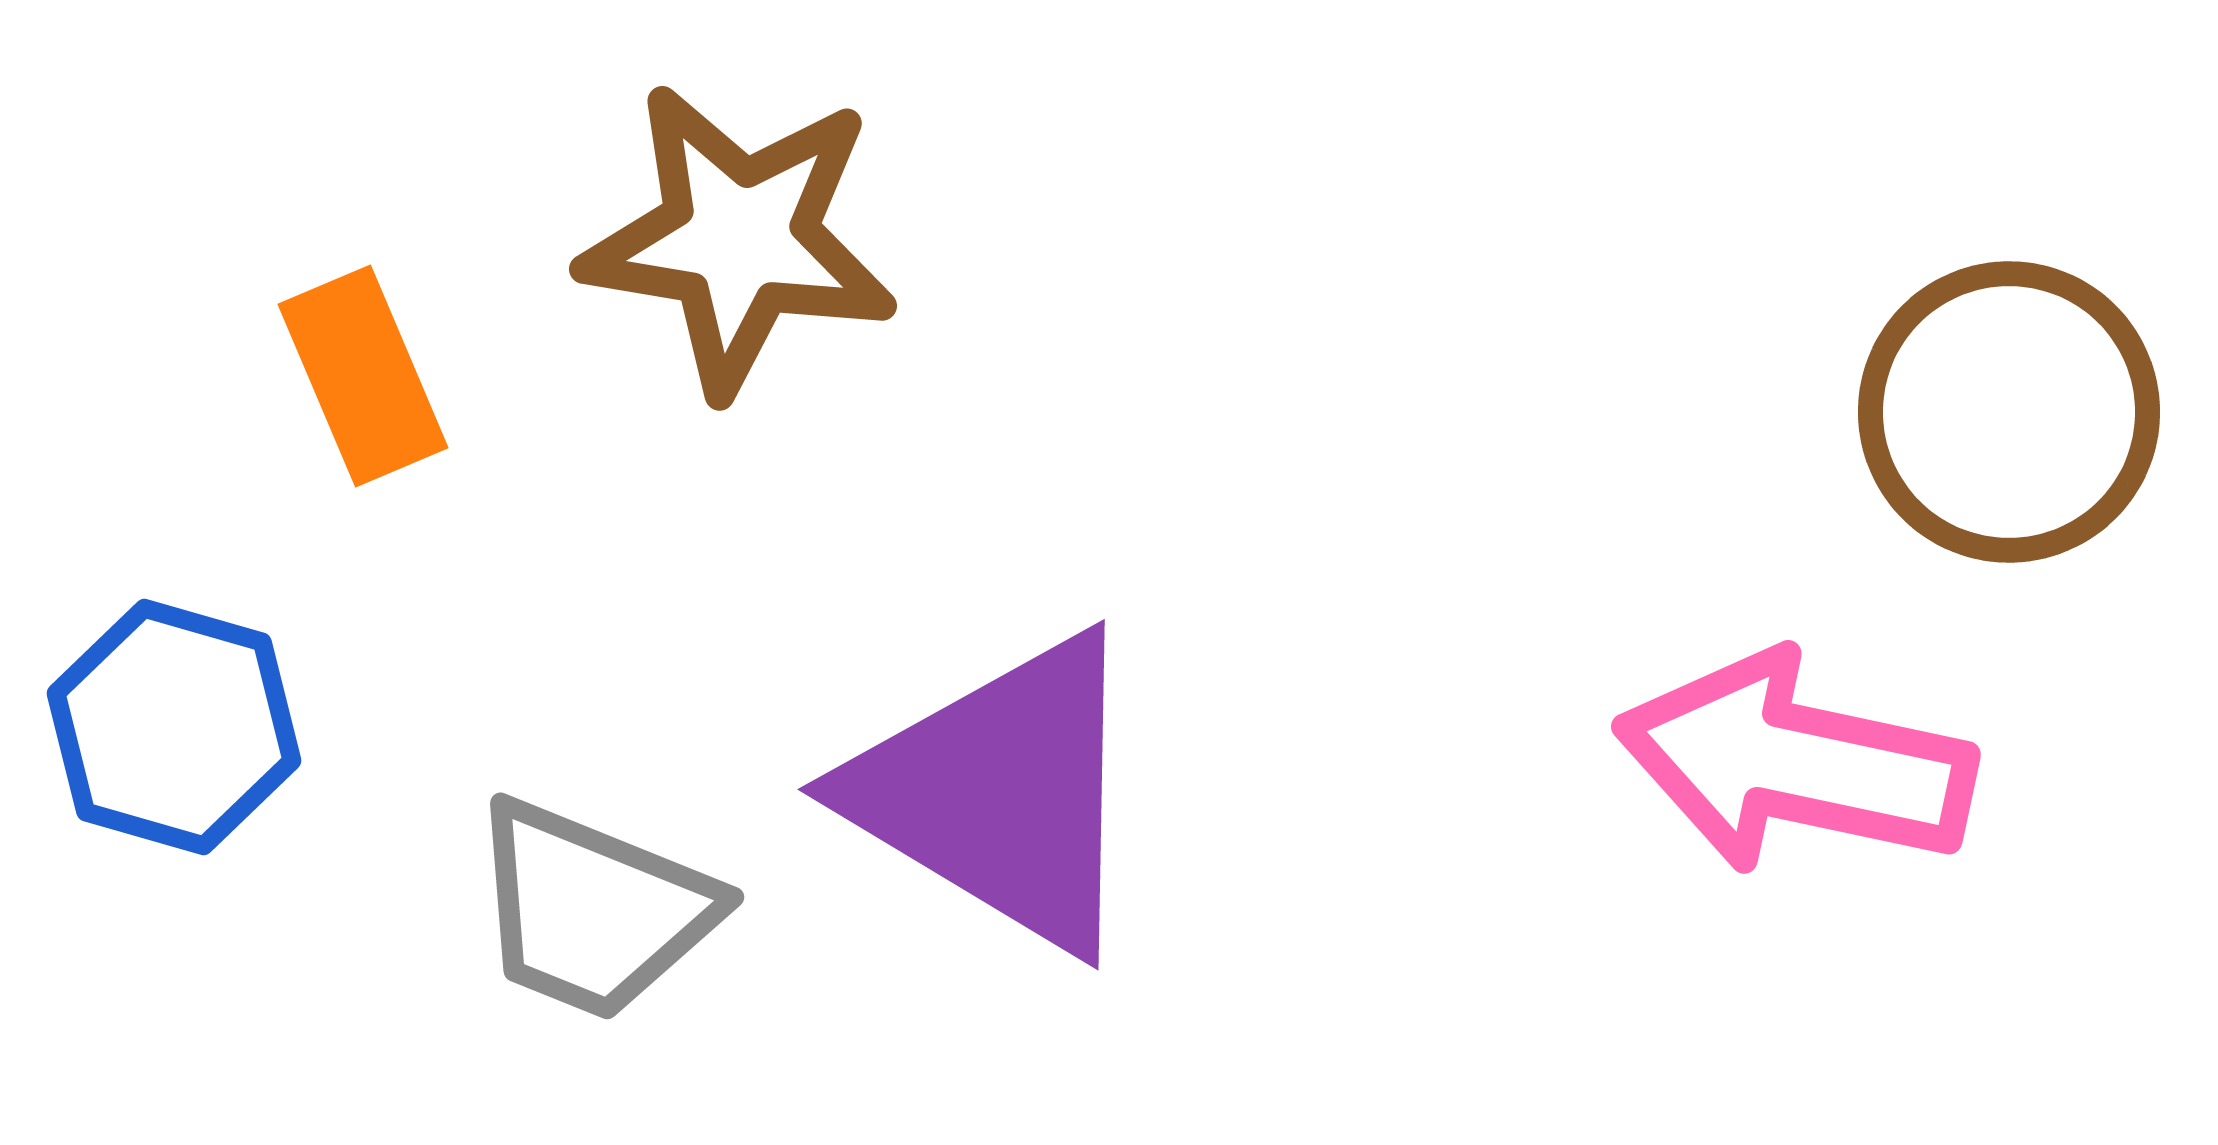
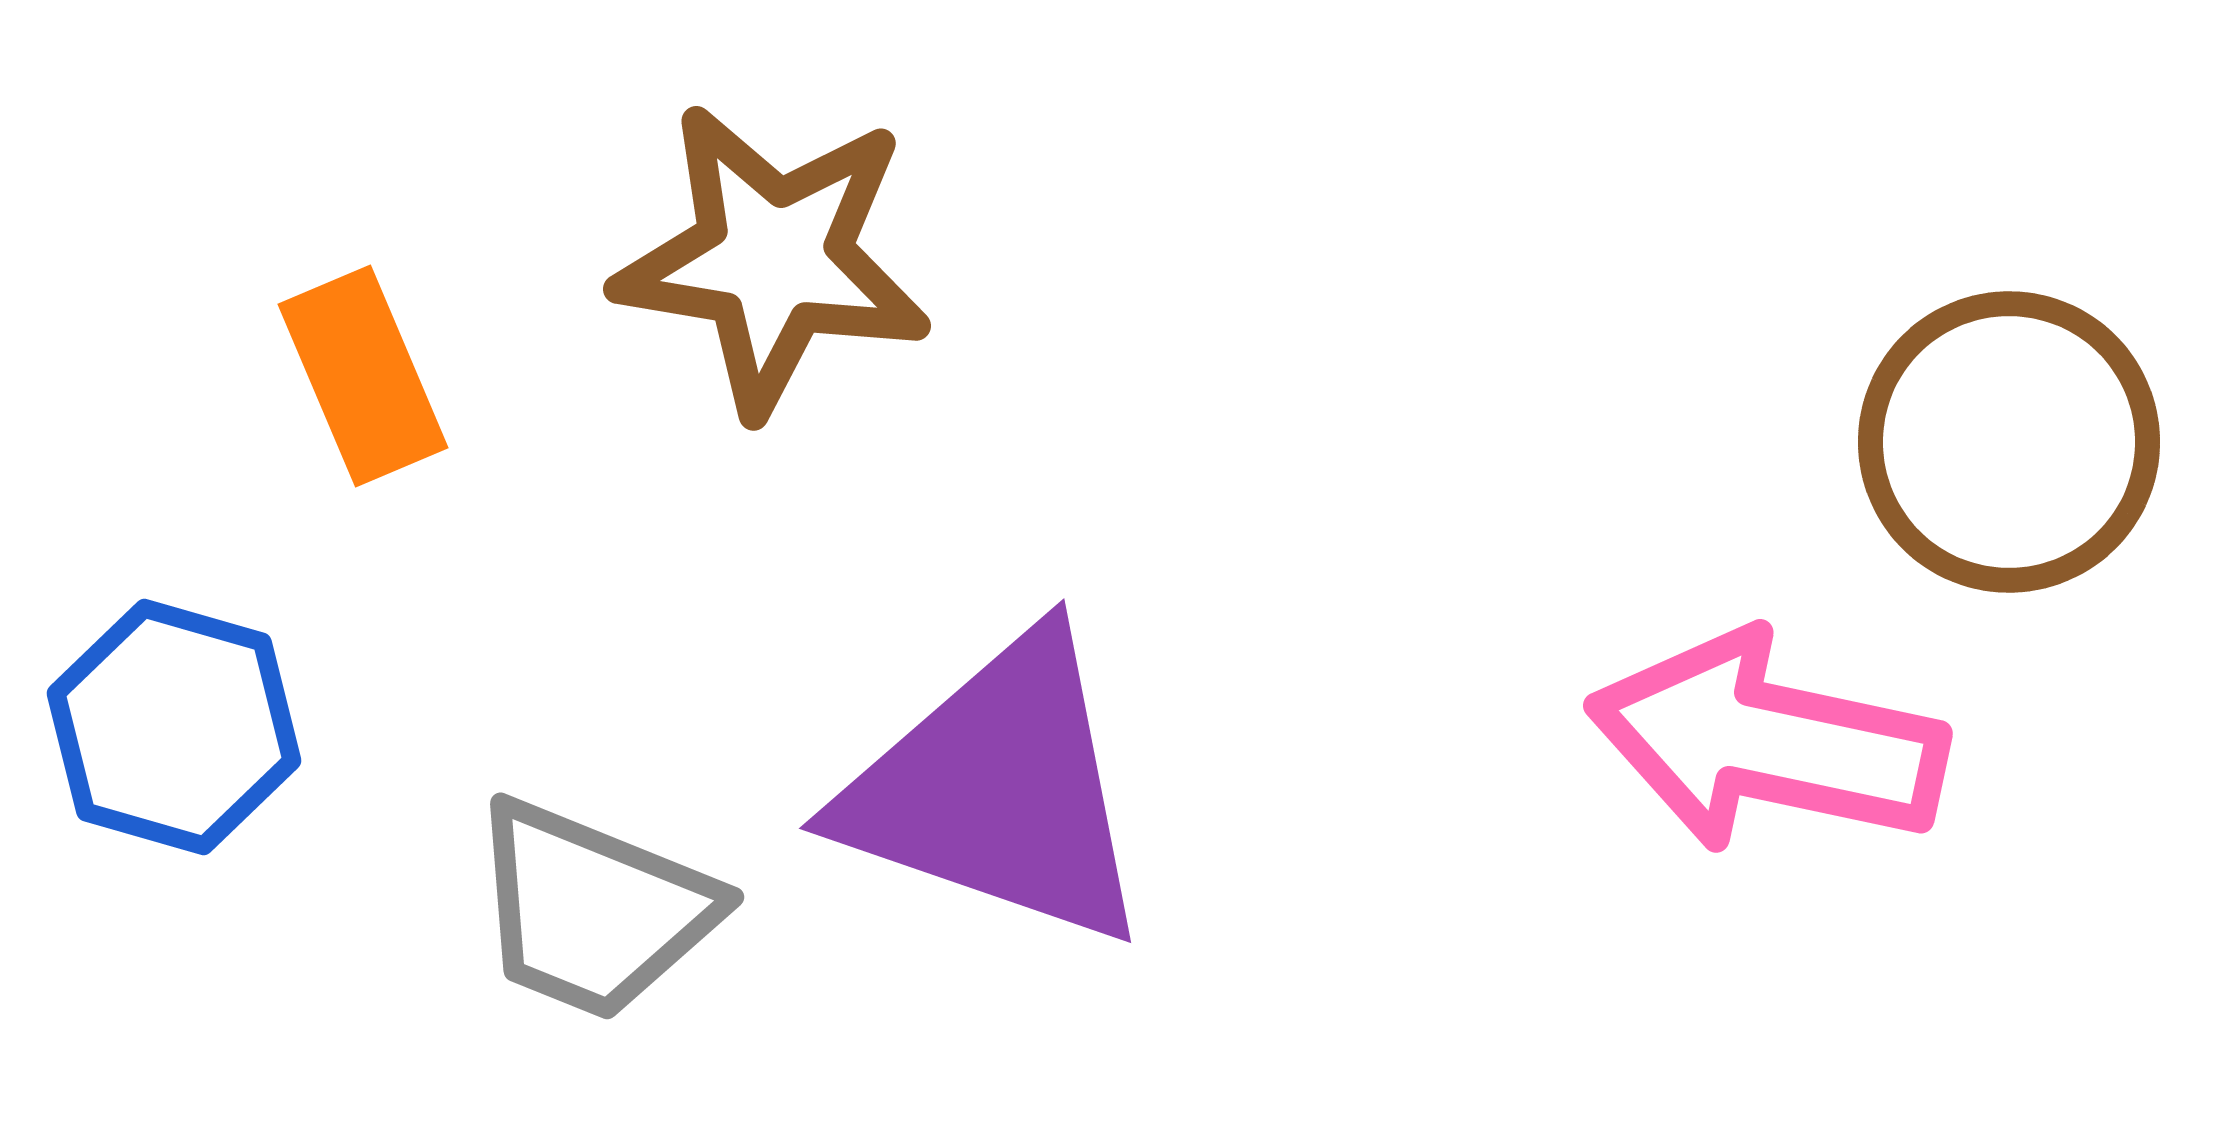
brown star: moved 34 px right, 20 px down
brown circle: moved 30 px down
pink arrow: moved 28 px left, 21 px up
purple triangle: moved 2 px left, 3 px up; rotated 12 degrees counterclockwise
